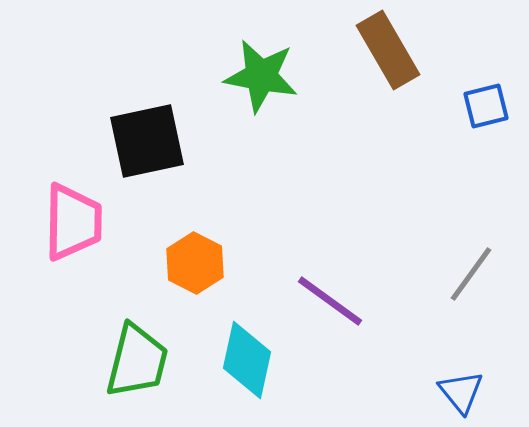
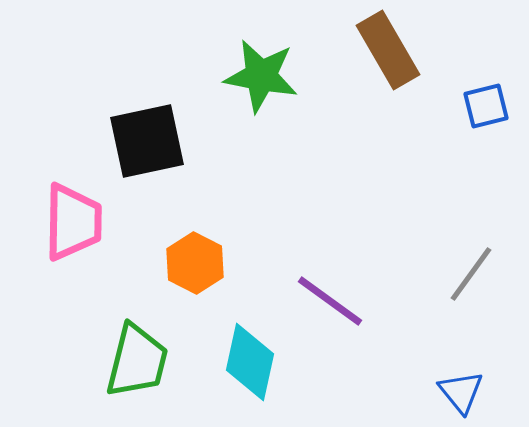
cyan diamond: moved 3 px right, 2 px down
